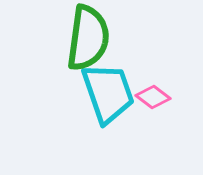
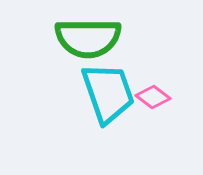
green semicircle: rotated 82 degrees clockwise
